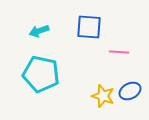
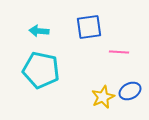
blue square: rotated 12 degrees counterclockwise
cyan arrow: rotated 24 degrees clockwise
cyan pentagon: moved 4 px up
yellow star: moved 1 px down; rotated 30 degrees clockwise
